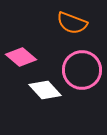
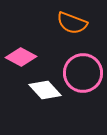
pink diamond: rotated 12 degrees counterclockwise
pink circle: moved 1 px right, 3 px down
